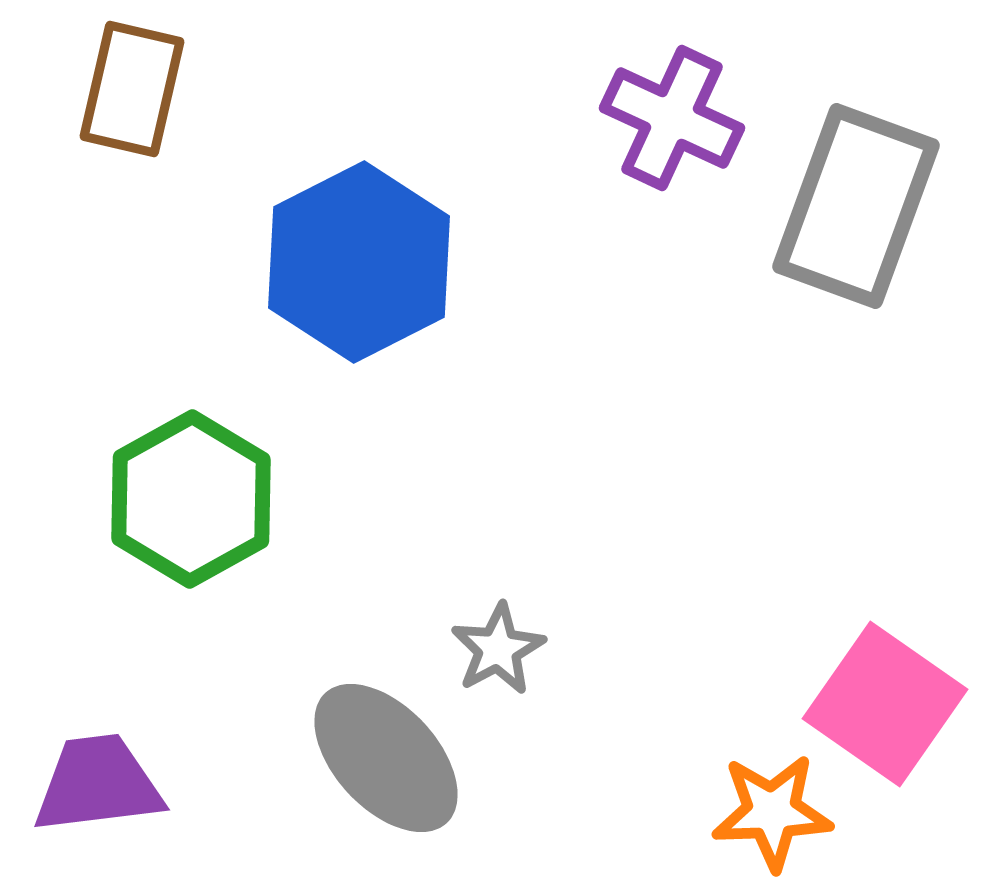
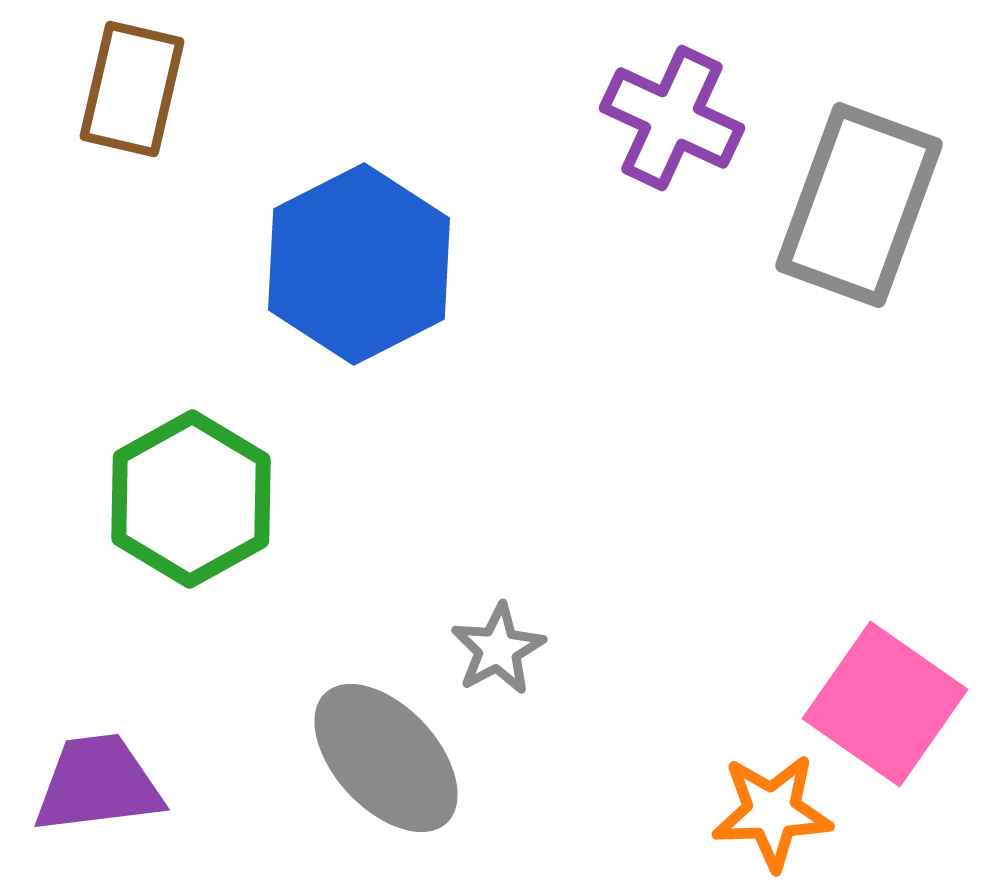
gray rectangle: moved 3 px right, 1 px up
blue hexagon: moved 2 px down
